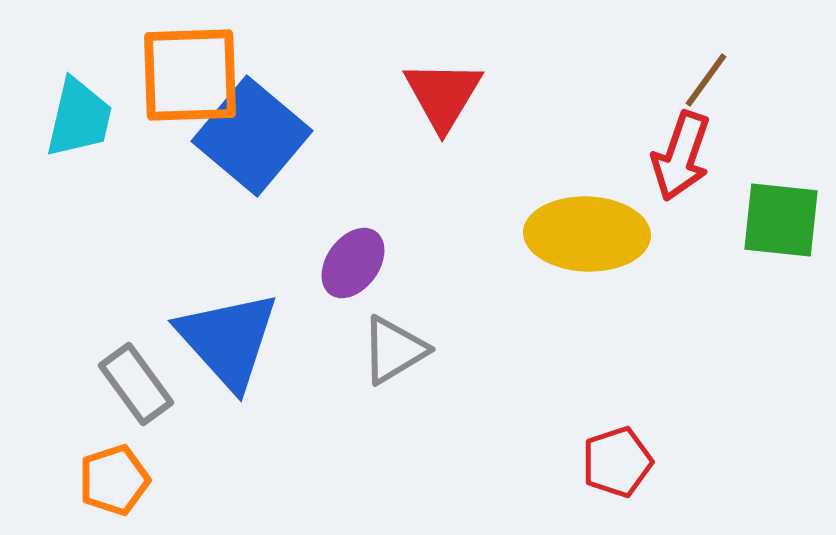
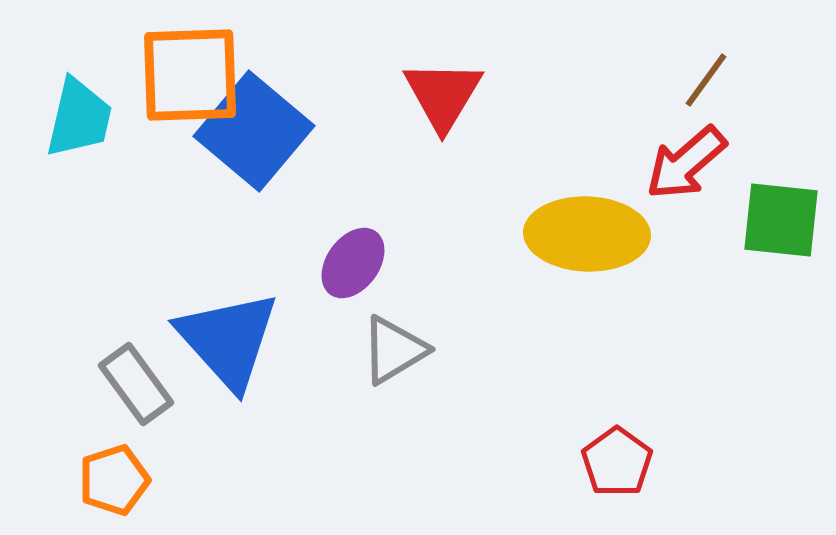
blue square: moved 2 px right, 5 px up
red arrow: moved 5 px right, 7 px down; rotated 30 degrees clockwise
red pentagon: rotated 18 degrees counterclockwise
